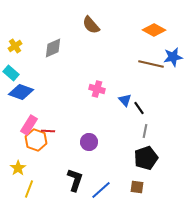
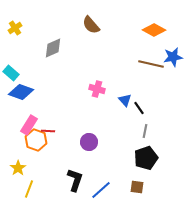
yellow cross: moved 18 px up
